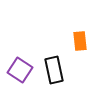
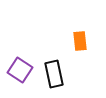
black rectangle: moved 4 px down
